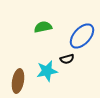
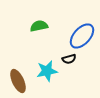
green semicircle: moved 4 px left, 1 px up
black semicircle: moved 2 px right
brown ellipse: rotated 35 degrees counterclockwise
